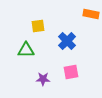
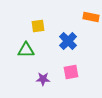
orange rectangle: moved 3 px down
blue cross: moved 1 px right
